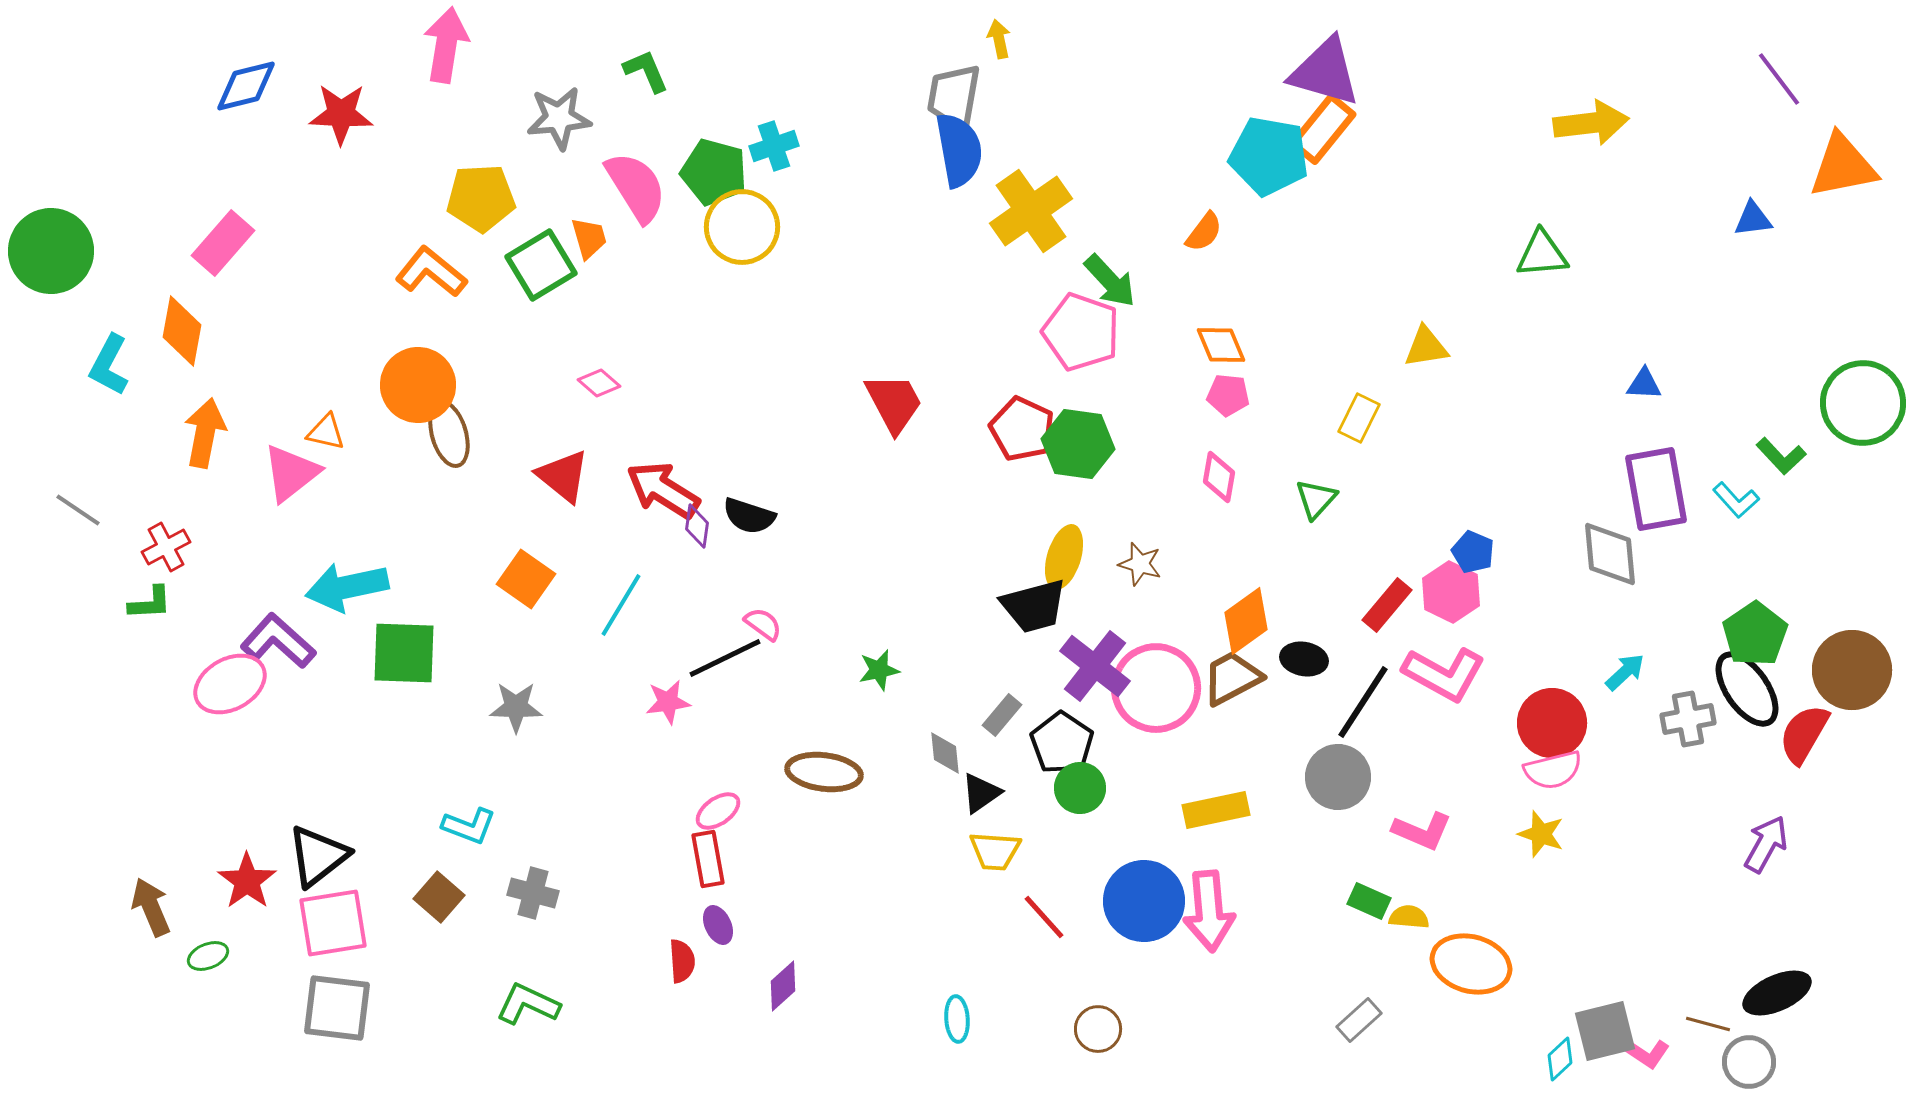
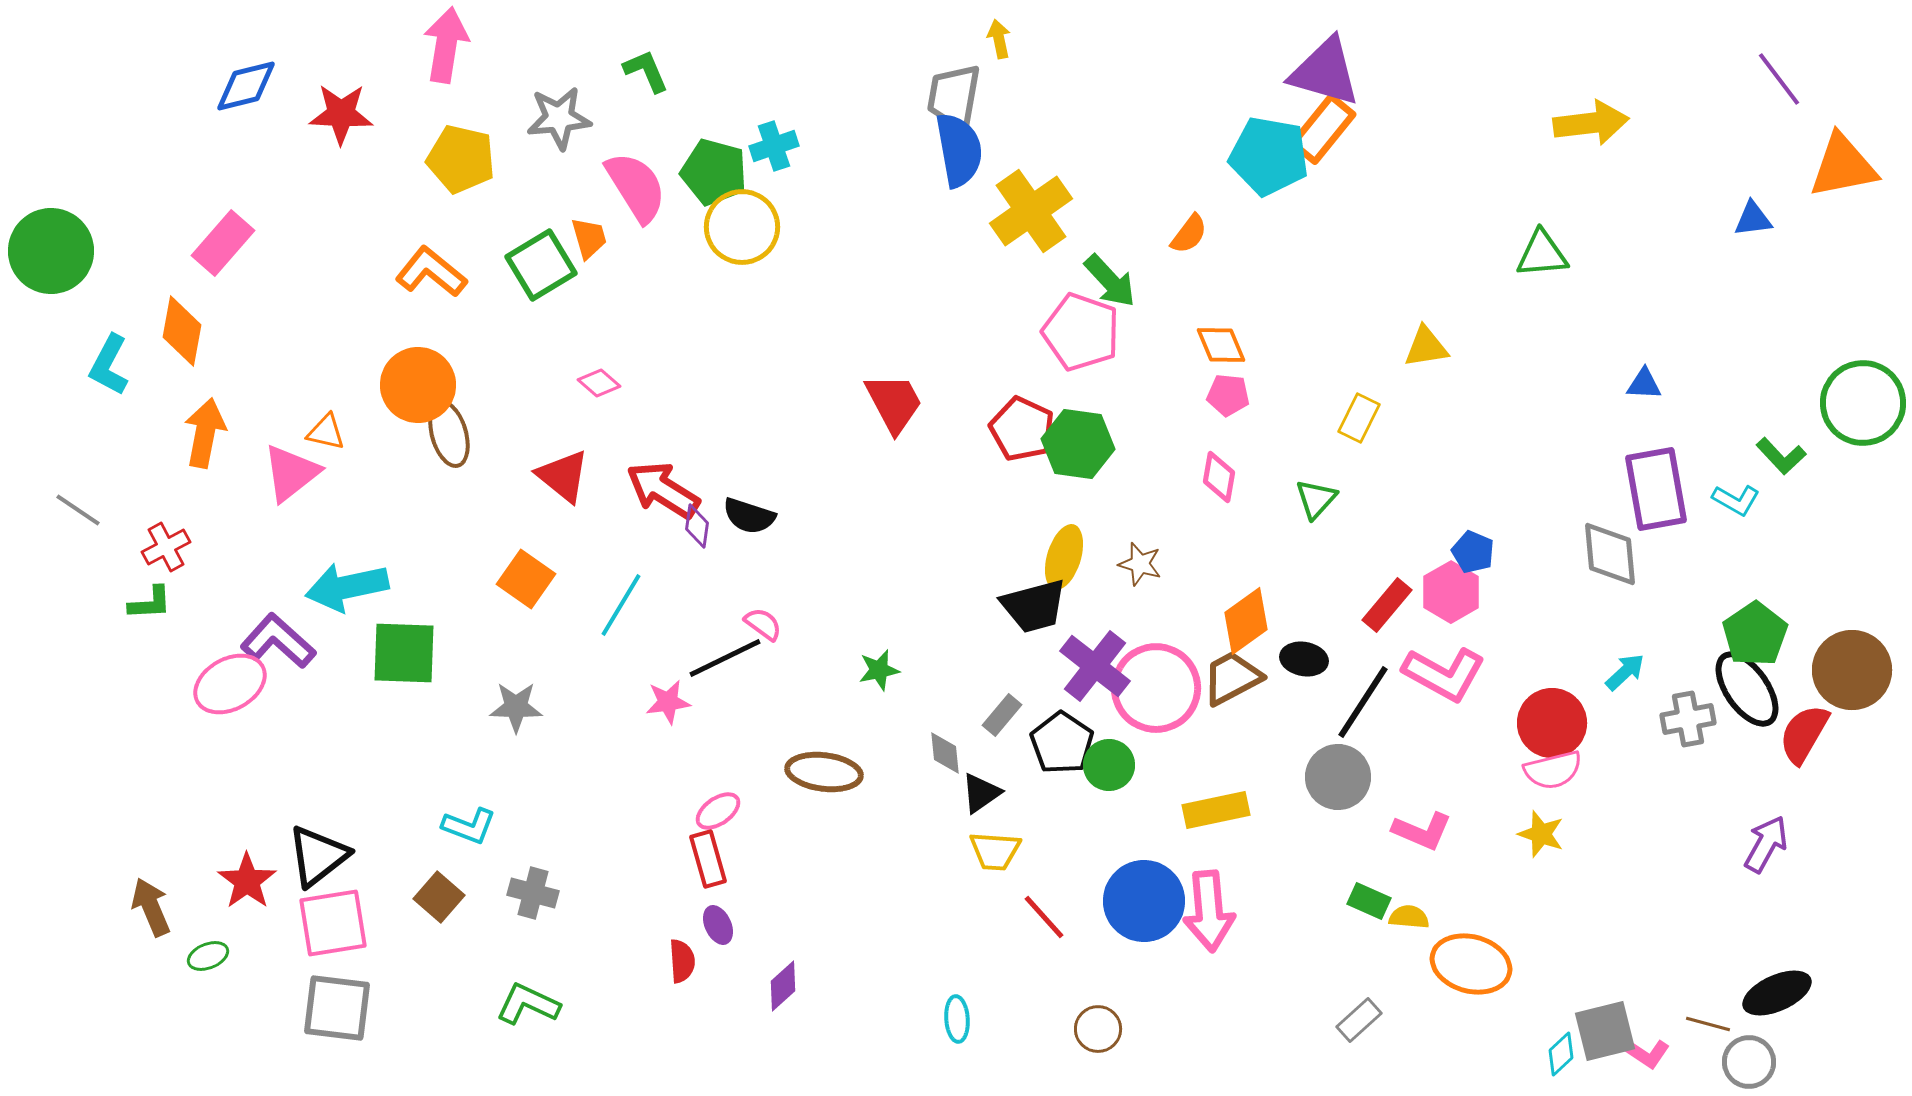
yellow pentagon at (481, 198): moved 20 px left, 39 px up; rotated 16 degrees clockwise
orange semicircle at (1204, 232): moved 15 px left, 2 px down
cyan L-shape at (1736, 500): rotated 18 degrees counterclockwise
pink hexagon at (1451, 592): rotated 4 degrees clockwise
green circle at (1080, 788): moved 29 px right, 23 px up
red rectangle at (708, 859): rotated 6 degrees counterclockwise
cyan diamond at (1560, 1059): moved 1 px right, 5 px up
